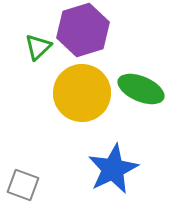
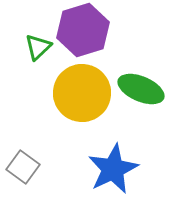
gray square: moved 18 px up; rotated 16 degrees clockwise
